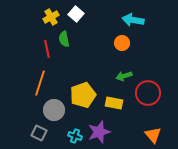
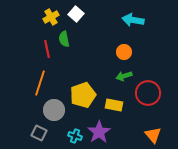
orange circle: moved 2 px right, 9 px down
yellow rectangle: moved 2 px down
purple star: rotated 15 degrees counterclockwise
